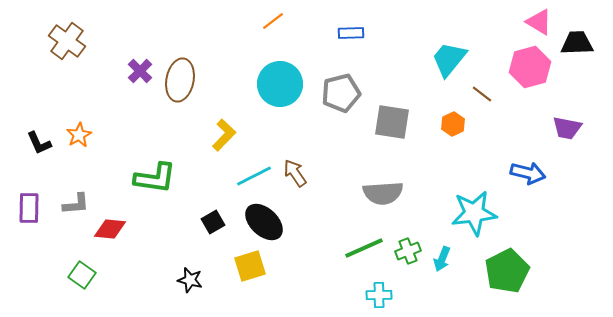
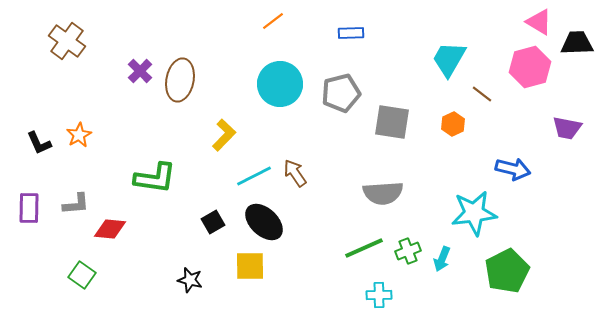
cyan trapezoid: rotated 9 degrees counterclockwise
blue arrow: moved 15 px left, 4 px up
yellow square: rotated 16 degrees clockwise
